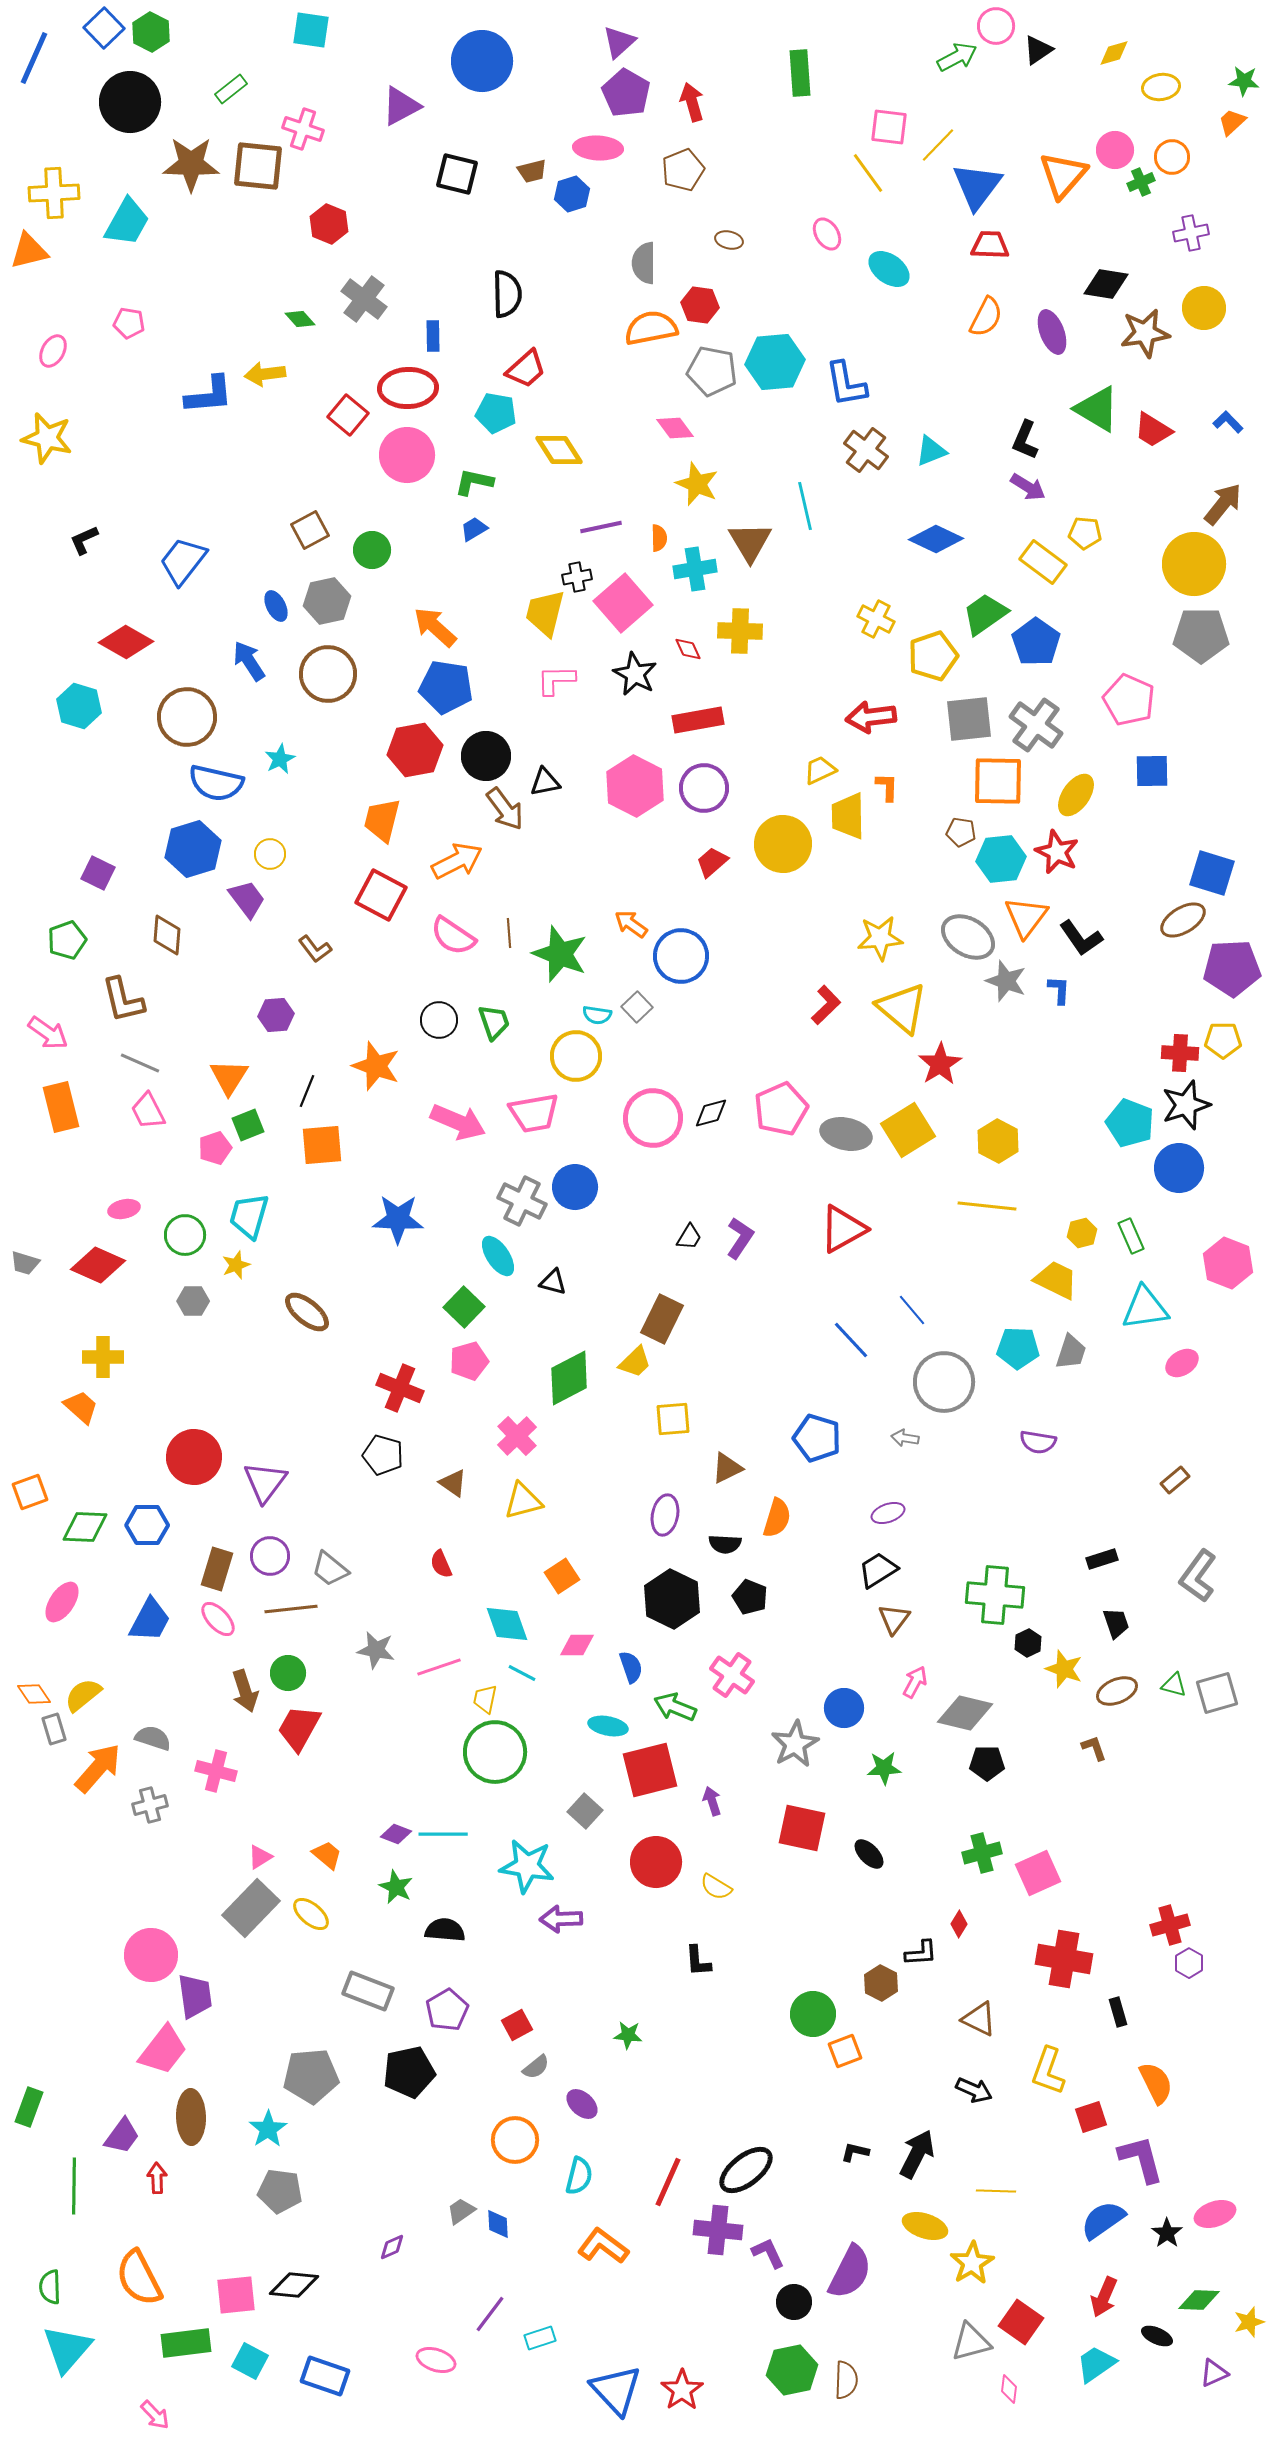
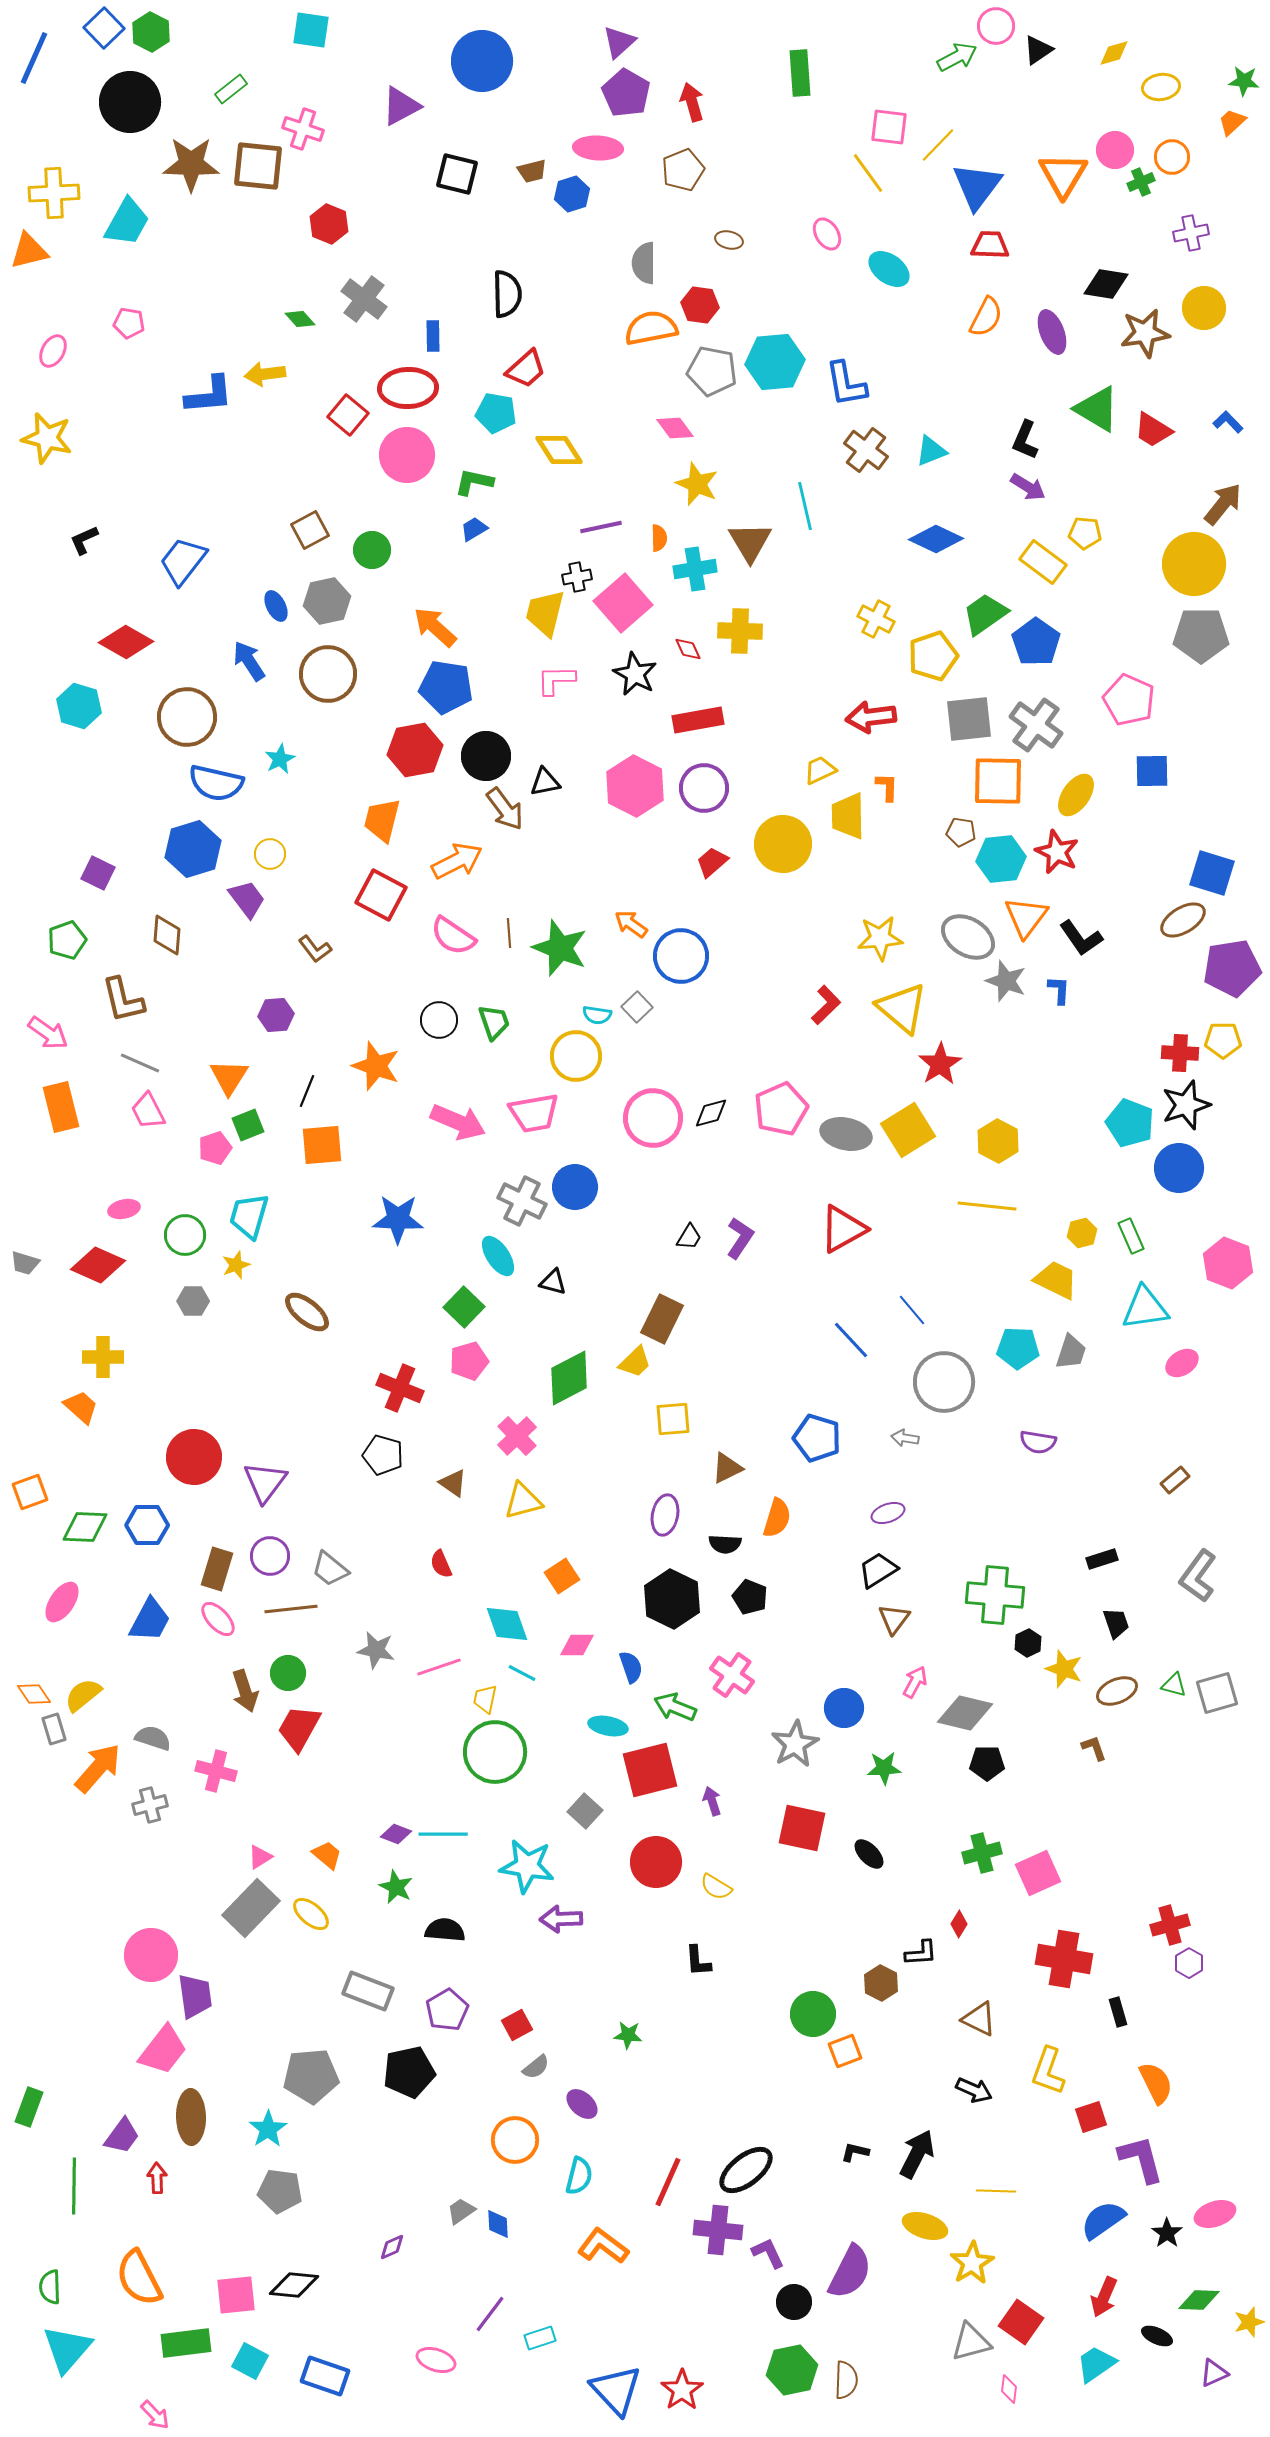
orange triangle at (1063, 175): rotated 10 degrees counterclockwise
green star at (560, 954): moved 6 px up
purple pentagon at (1232, 968): rotated 6 degrees counterclockwise
